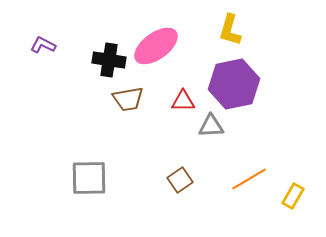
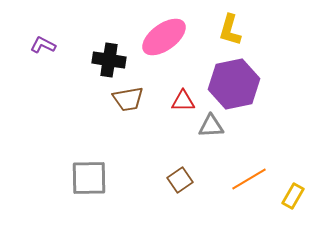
pink ellipse: moved 8 px right, 9 px up
